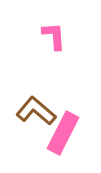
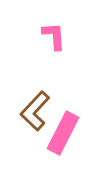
brown L-shape: moved 1 px left; rotated 87 degrees counterclockwise
